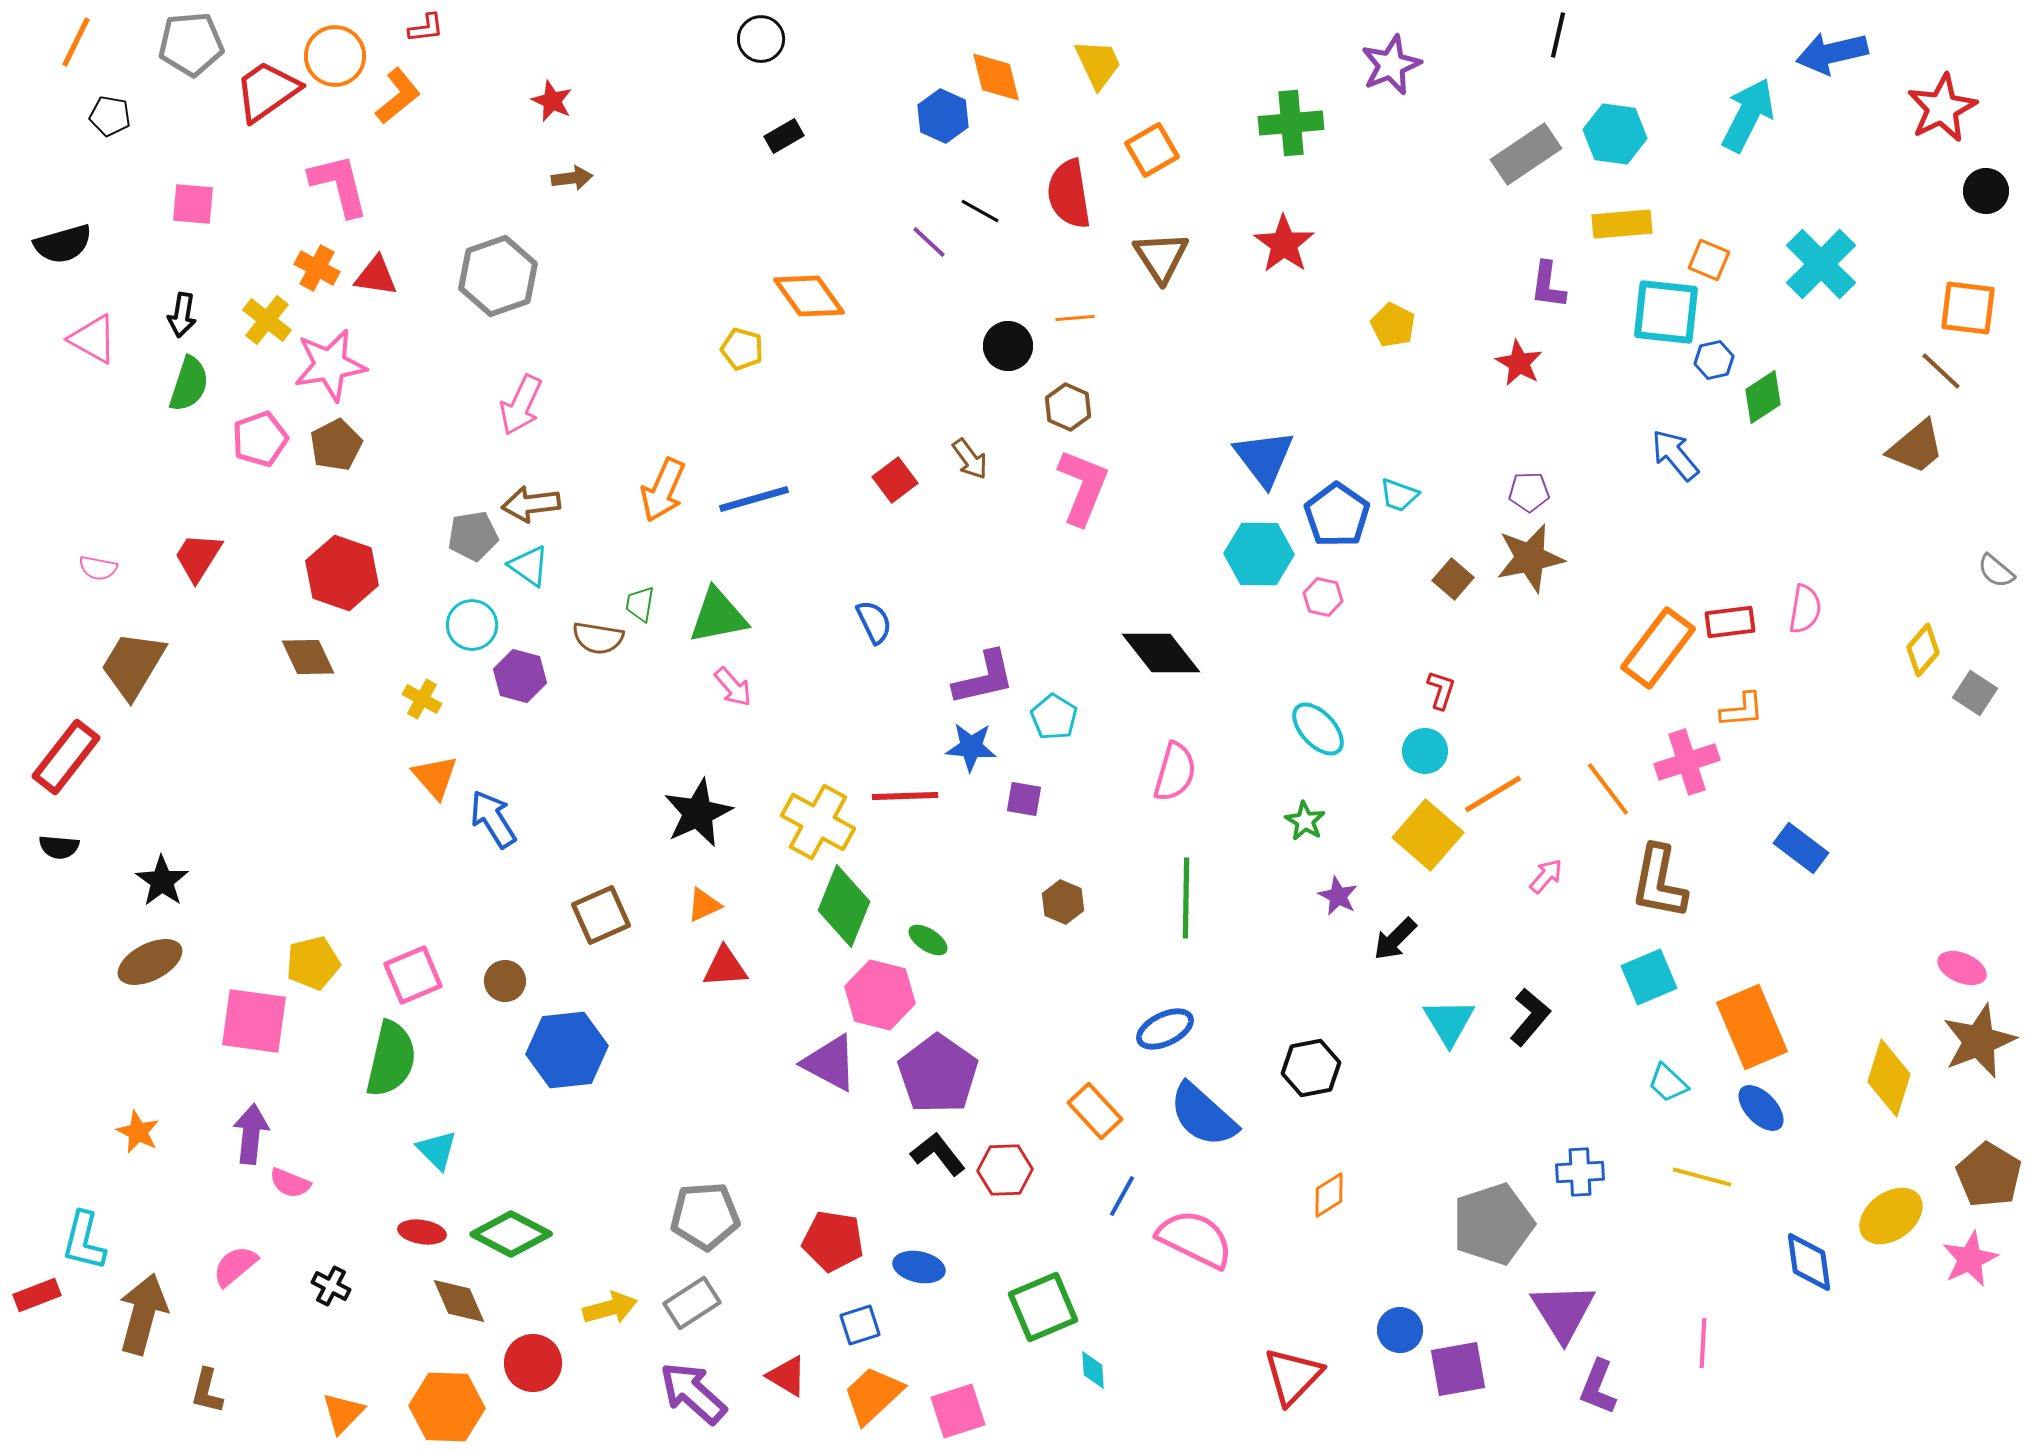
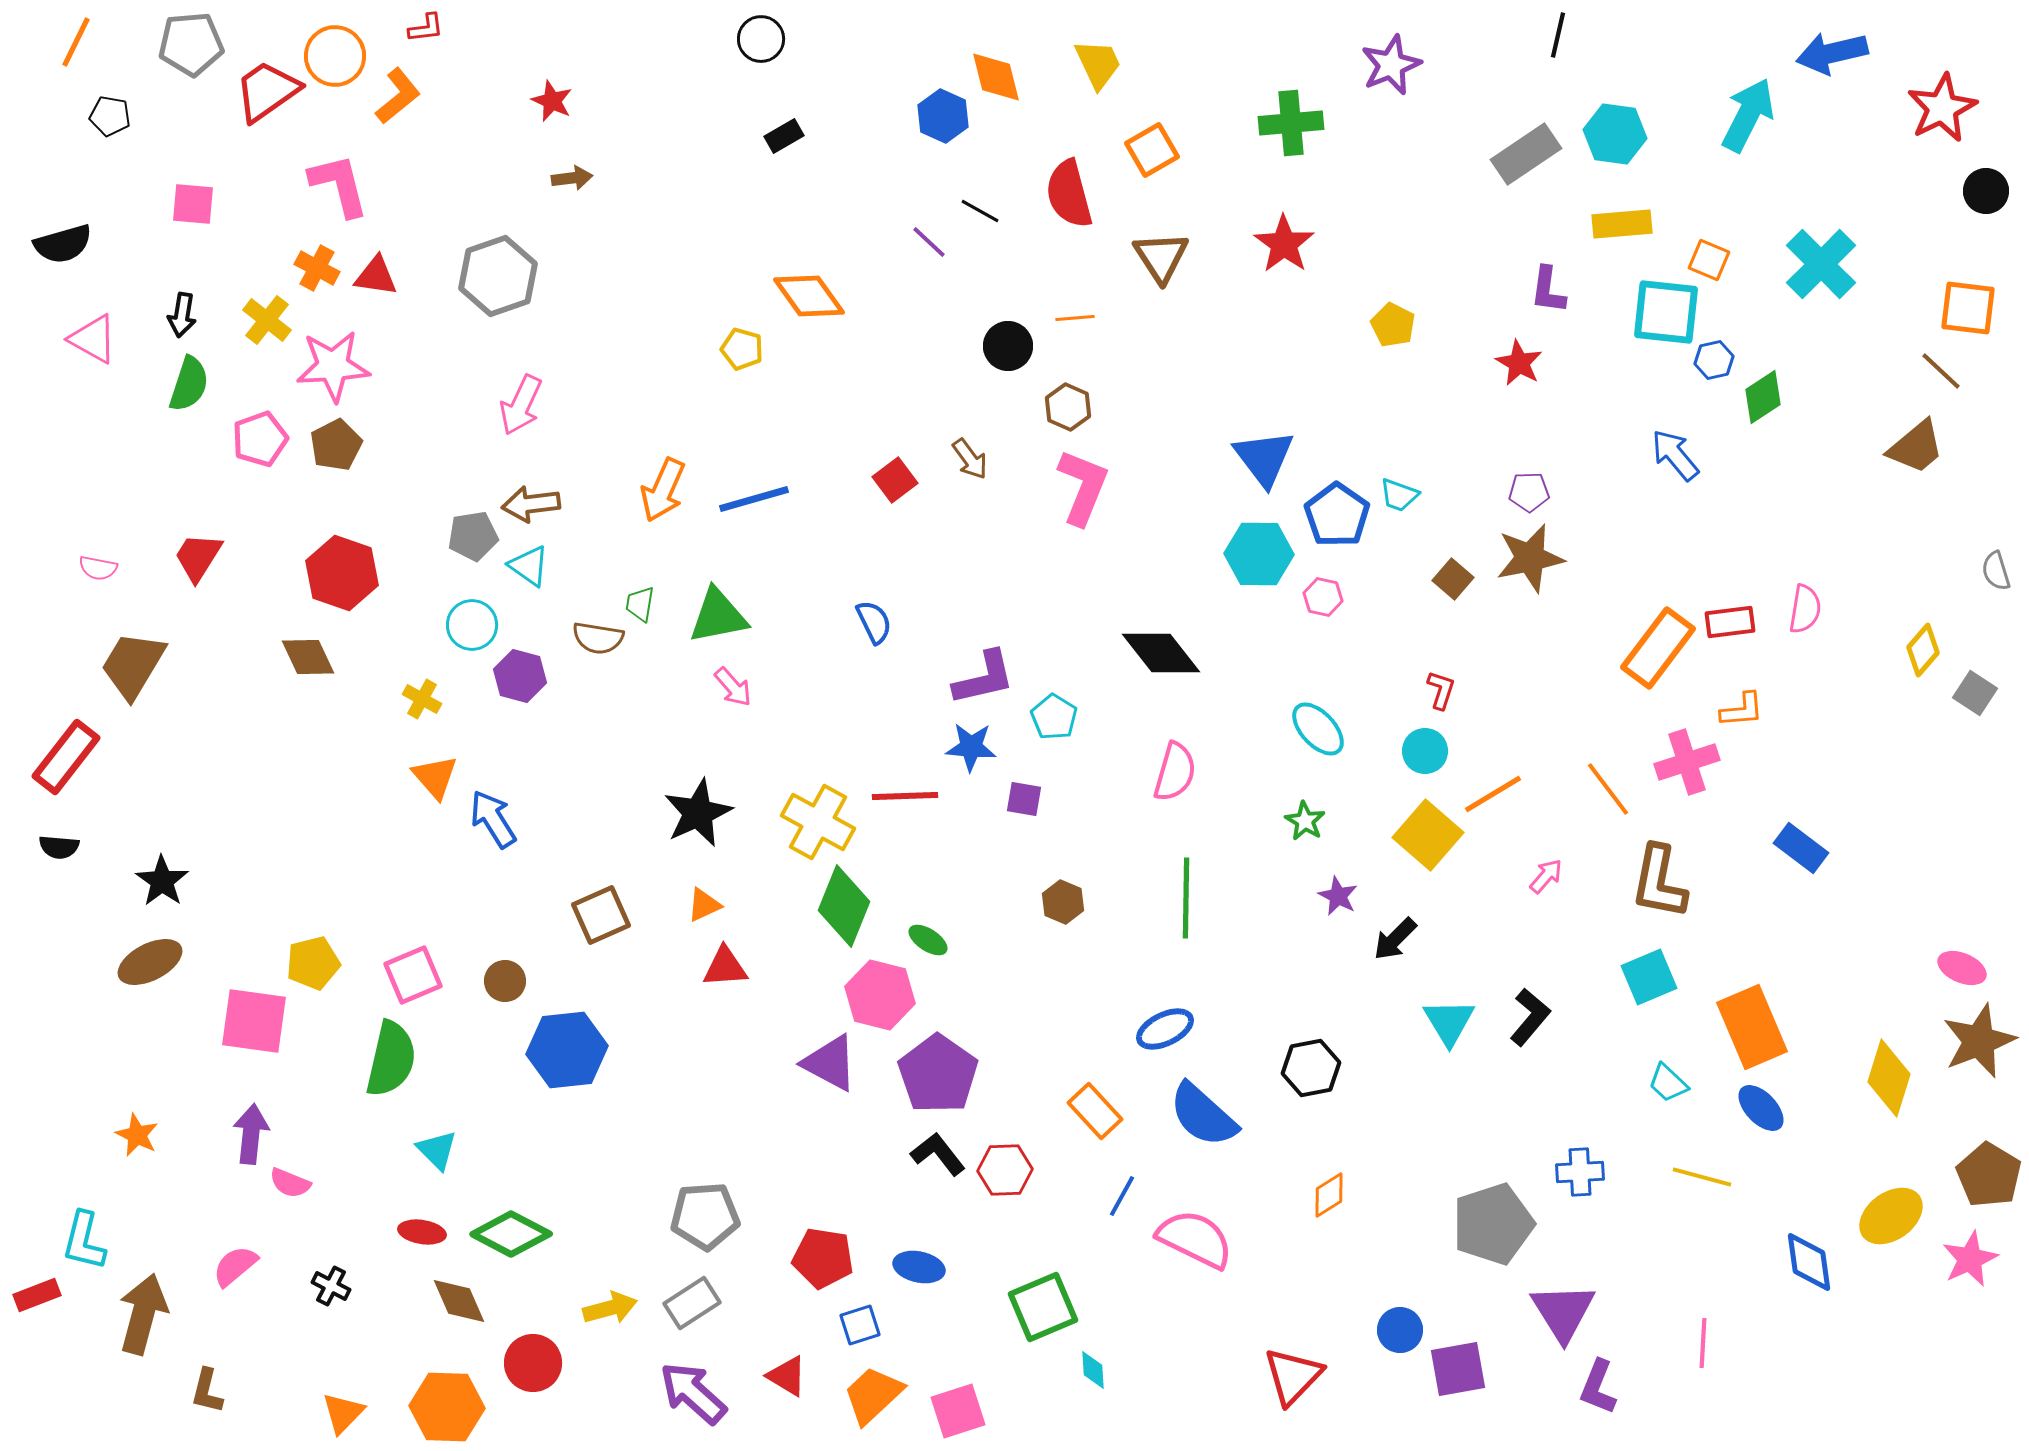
red semicircle at (1069, 194): rotated 6 degrees counterclockwise
purple L-shape at (1548, 285): moved 5 px down
pink star at (330, 365): moved 3 px right, 1 px down; rotated 6 degrees clockwise
gray semicircle at (1996, 571): rotated 33 degrees clockwise
orange star at (138, 1132): moved 1 px left, 3 px down
red pentagon at (833, 1241): moved 10 px left, 17 px down
